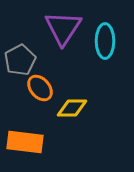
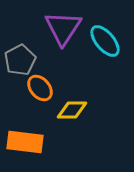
cyan ellipse: rotated 40 degrees counterclockwise
yellow diamond: moved 2 px down
